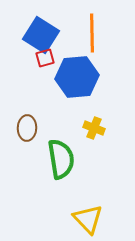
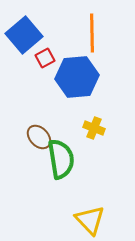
blue square: moved 17 px left; rotated 18 degrees clockwise
red square: rotated 12 degrees counterclockwise
brown ellipse: moved 12 px right, 9 px down; rotated 45 degrees counterclockwise
yellow triangle: moved 2 px right, 1 px down
